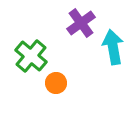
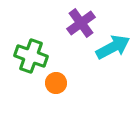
cyan arrow: rotated 72 degrees clockwise
green cross: rotated 20 degrees counterclockwise
